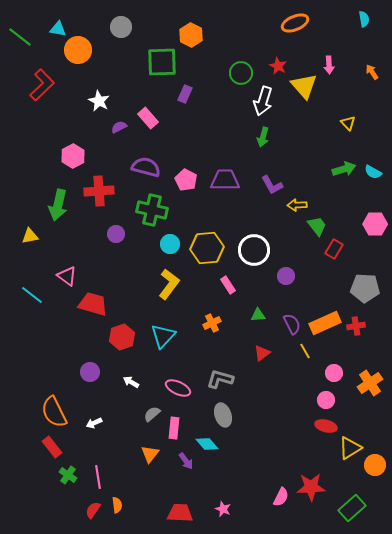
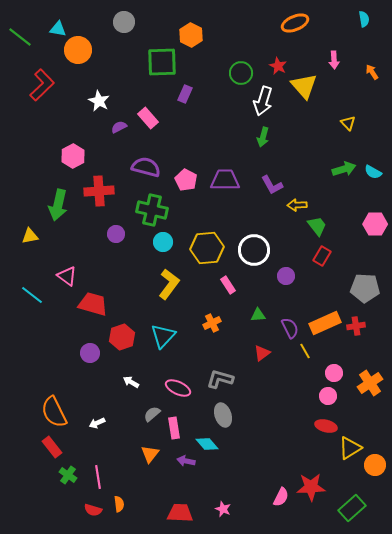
gray circle at (121, 27): moved 3 px right, 5 px up
pink arrow at (329, 65): moved 5 px right, 5 px up
cyan circle at (170, 244): moved 7 px left, 2 px up
red rectangle at (334, 249): moved 12 px left, 7 px down
purple semicircle at (292, 324): moved 2 px left, 4 px down
purple circle at (90, 372): moved 19 px up
pink circle at (326, 400): moved 2 px right, 4 px up
white arrow at (94, 423): moved 3 px right
pink rectangle at (174, 428): rotated 15 degrees counterclockwise
purple arrow at (186, 461): rotated 138 degrees clockwise
orange semicircle at (117, 505): moved 2 px right, 1 px up
red semicircle at (93, 510): rotated 108 degrees counterclockwise
